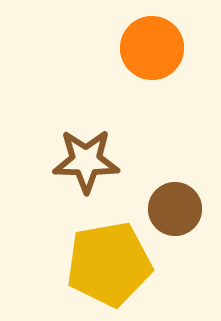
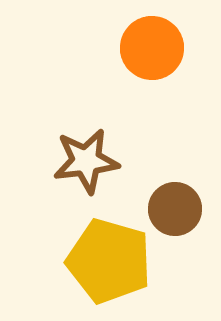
brown star: rotated 8 degrees counterclockwise
yellow pentagon: moved 3 px up; rotated 26 degrees clockwise
